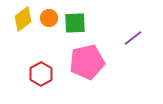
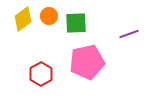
orange circle: moved 2 px up
green square: moved 1 px right
purple line: moved 4 px left, 4 px up; rotated 18 degrees clockwise
